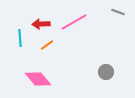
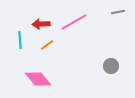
gray line: rotated 32 degrees counterclockwise
cyan line: moved 2 px down
gray circle: moved 5 px right, 6 px up
